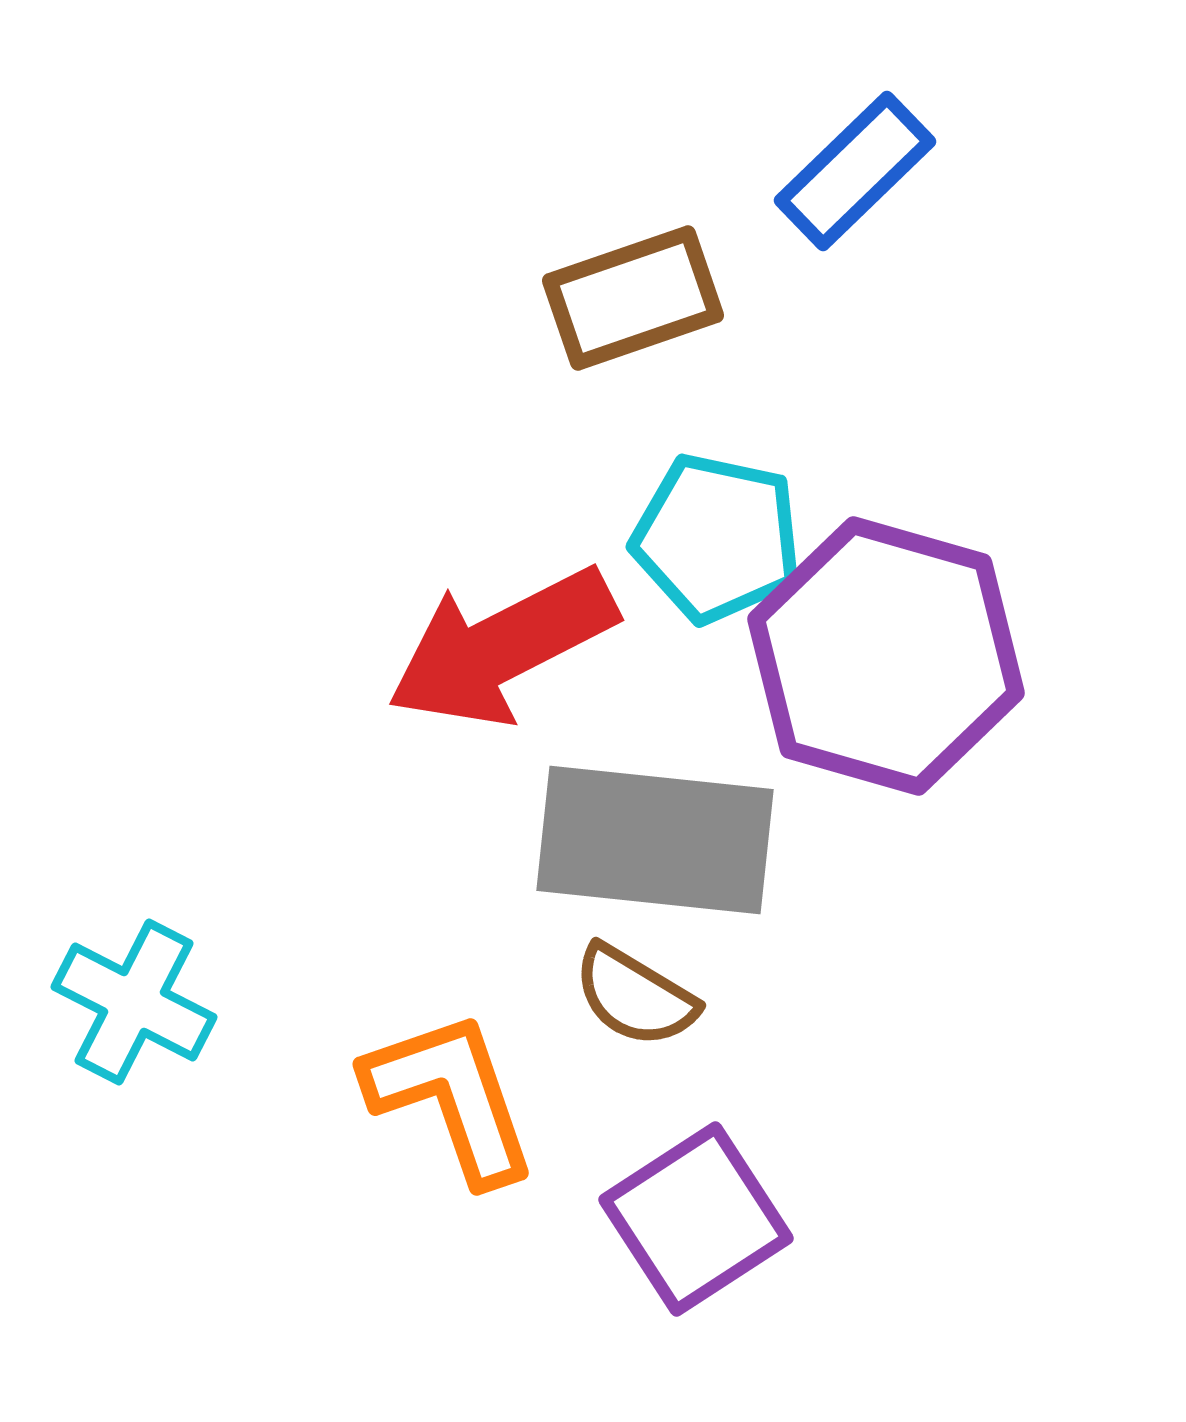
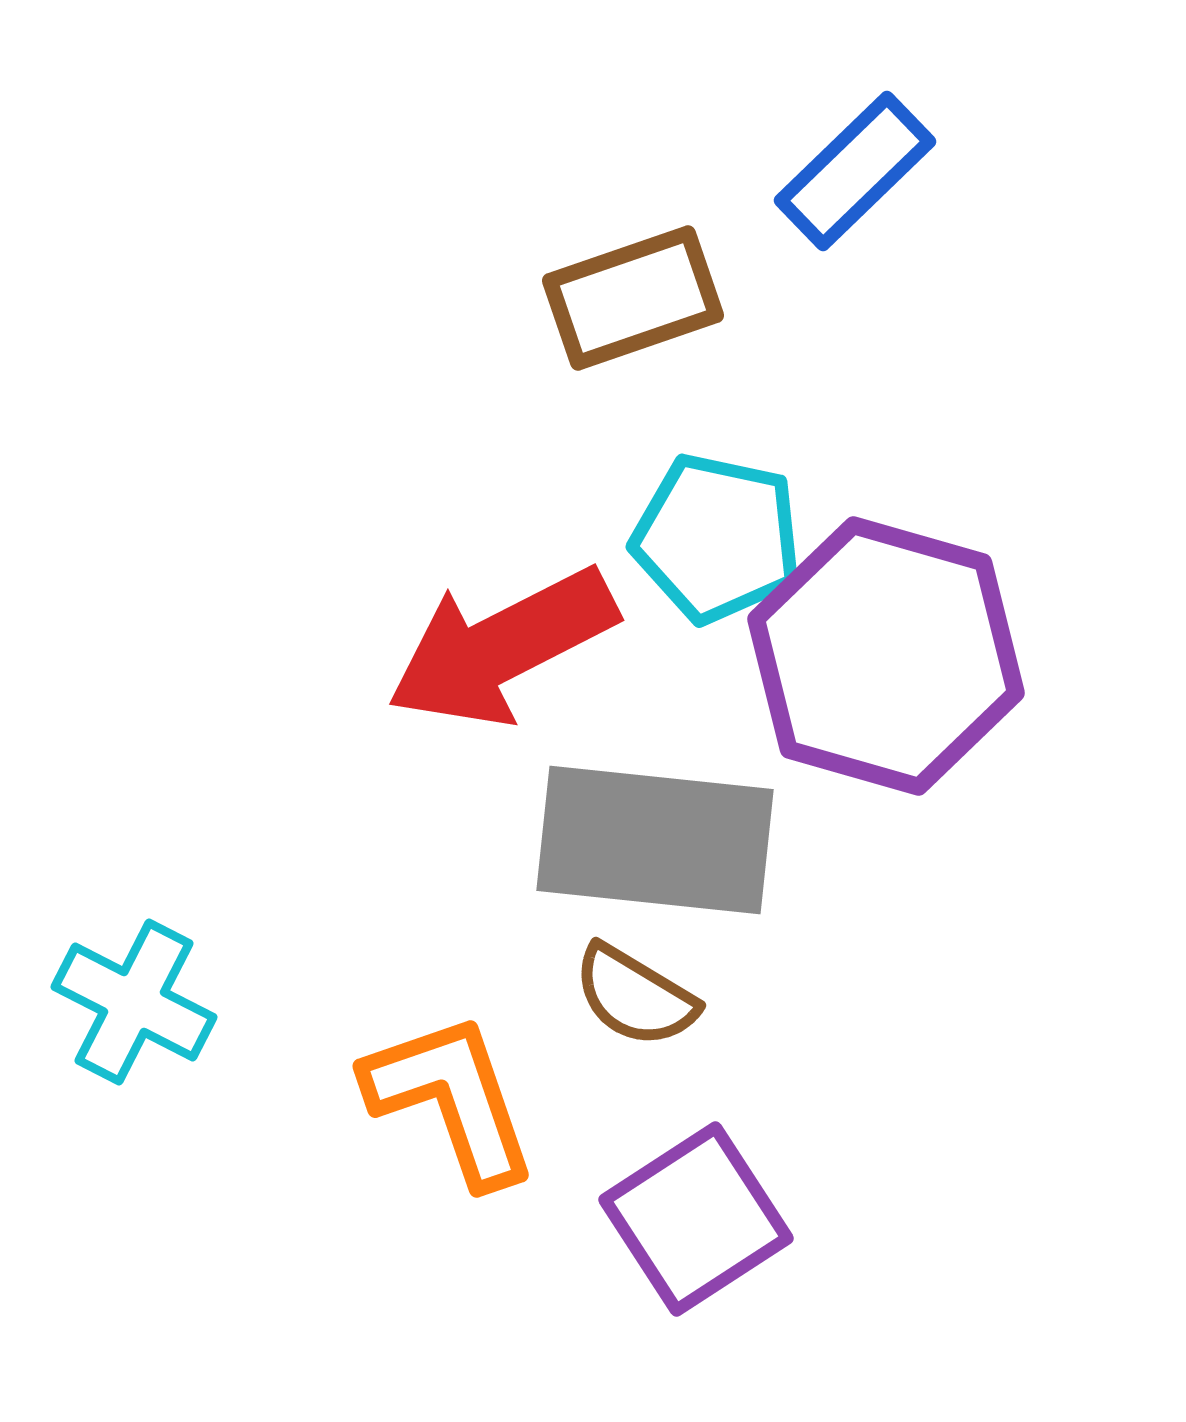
orange L-shape: moved 2 px down
